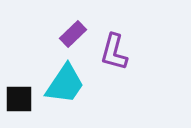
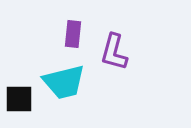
purple rectangle: rotated 40 degrees counterclockwise
cyan trapezoid: moved 1 px left, 2 px up; rotated 42 degrees clockwise
